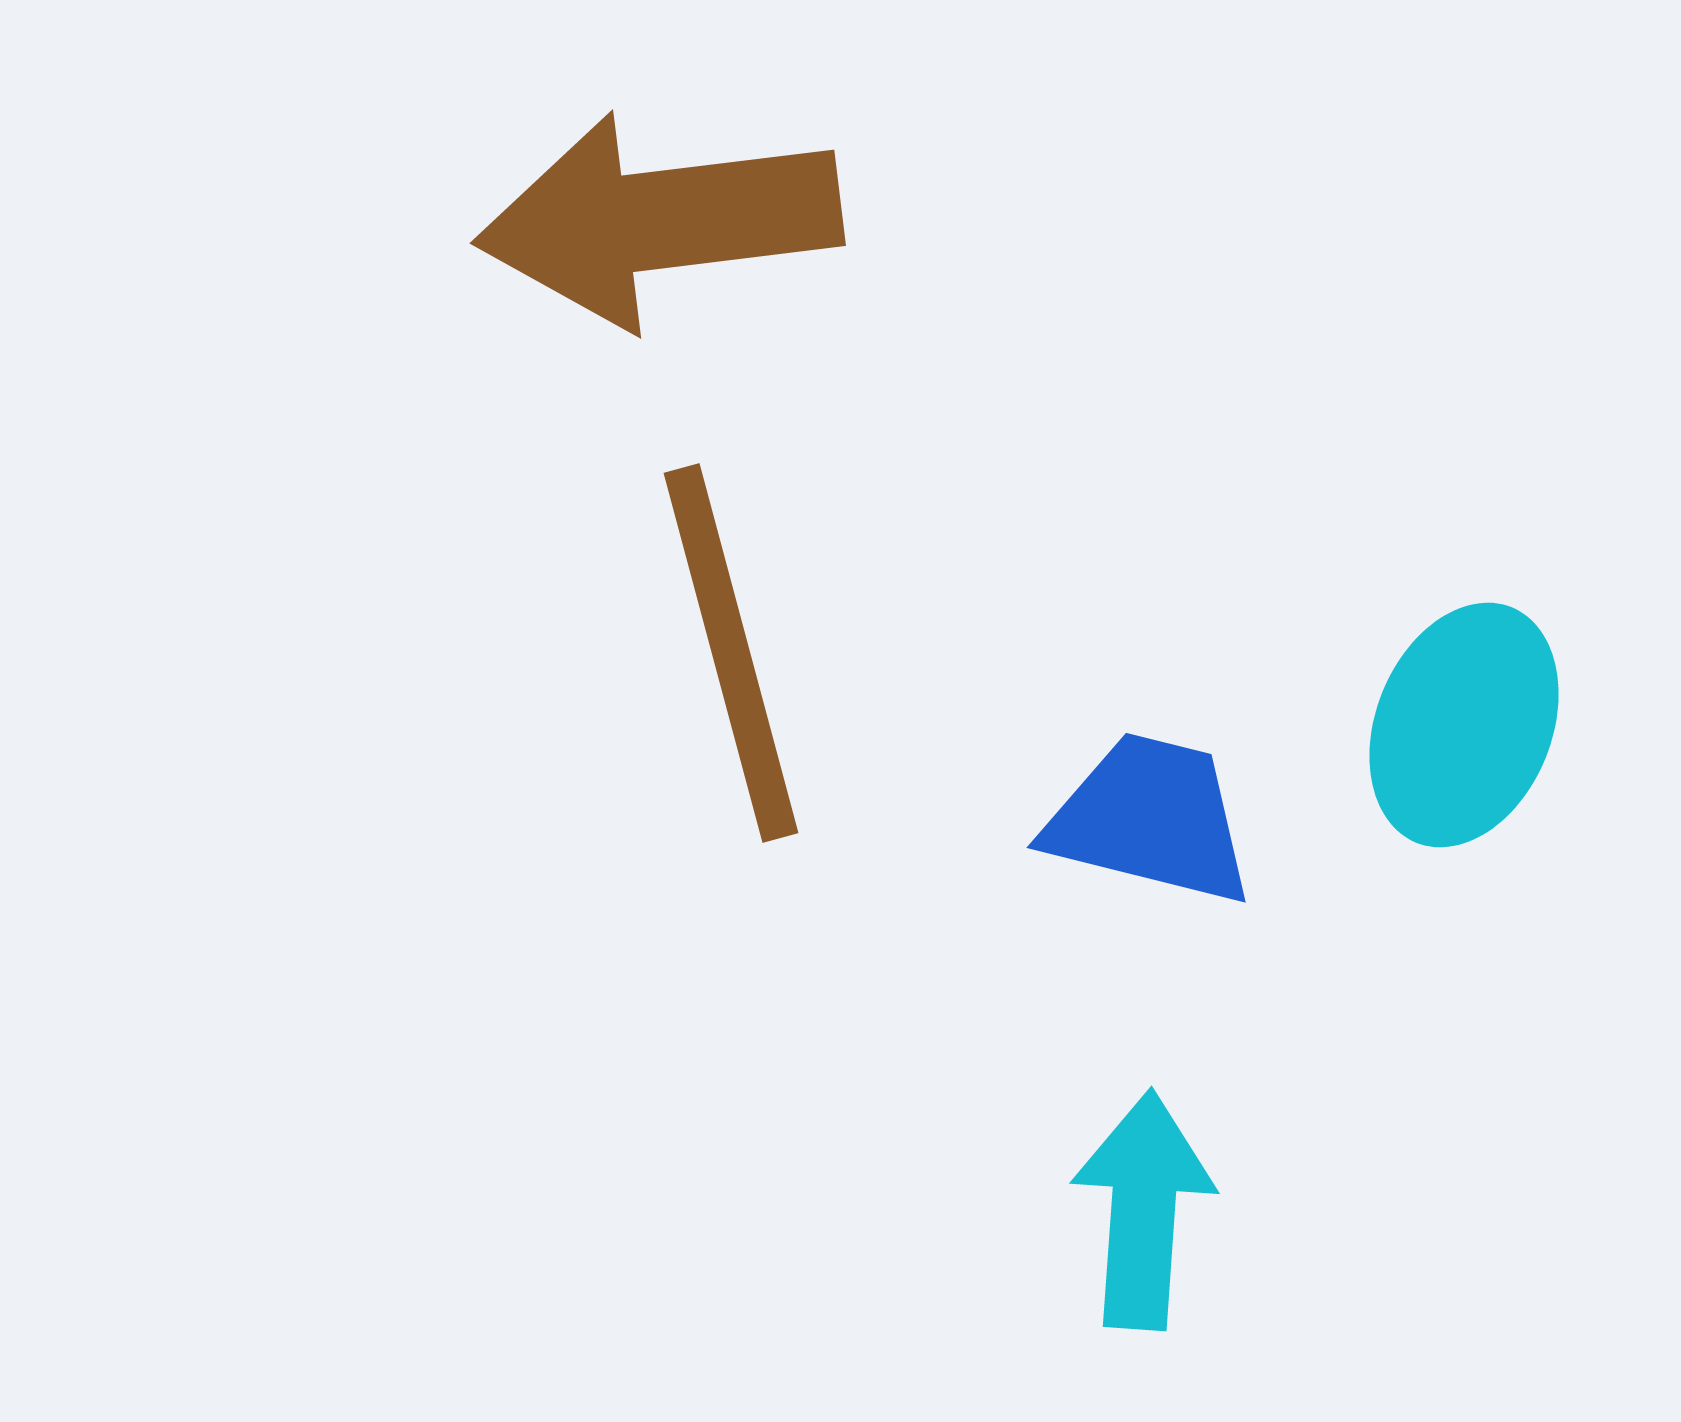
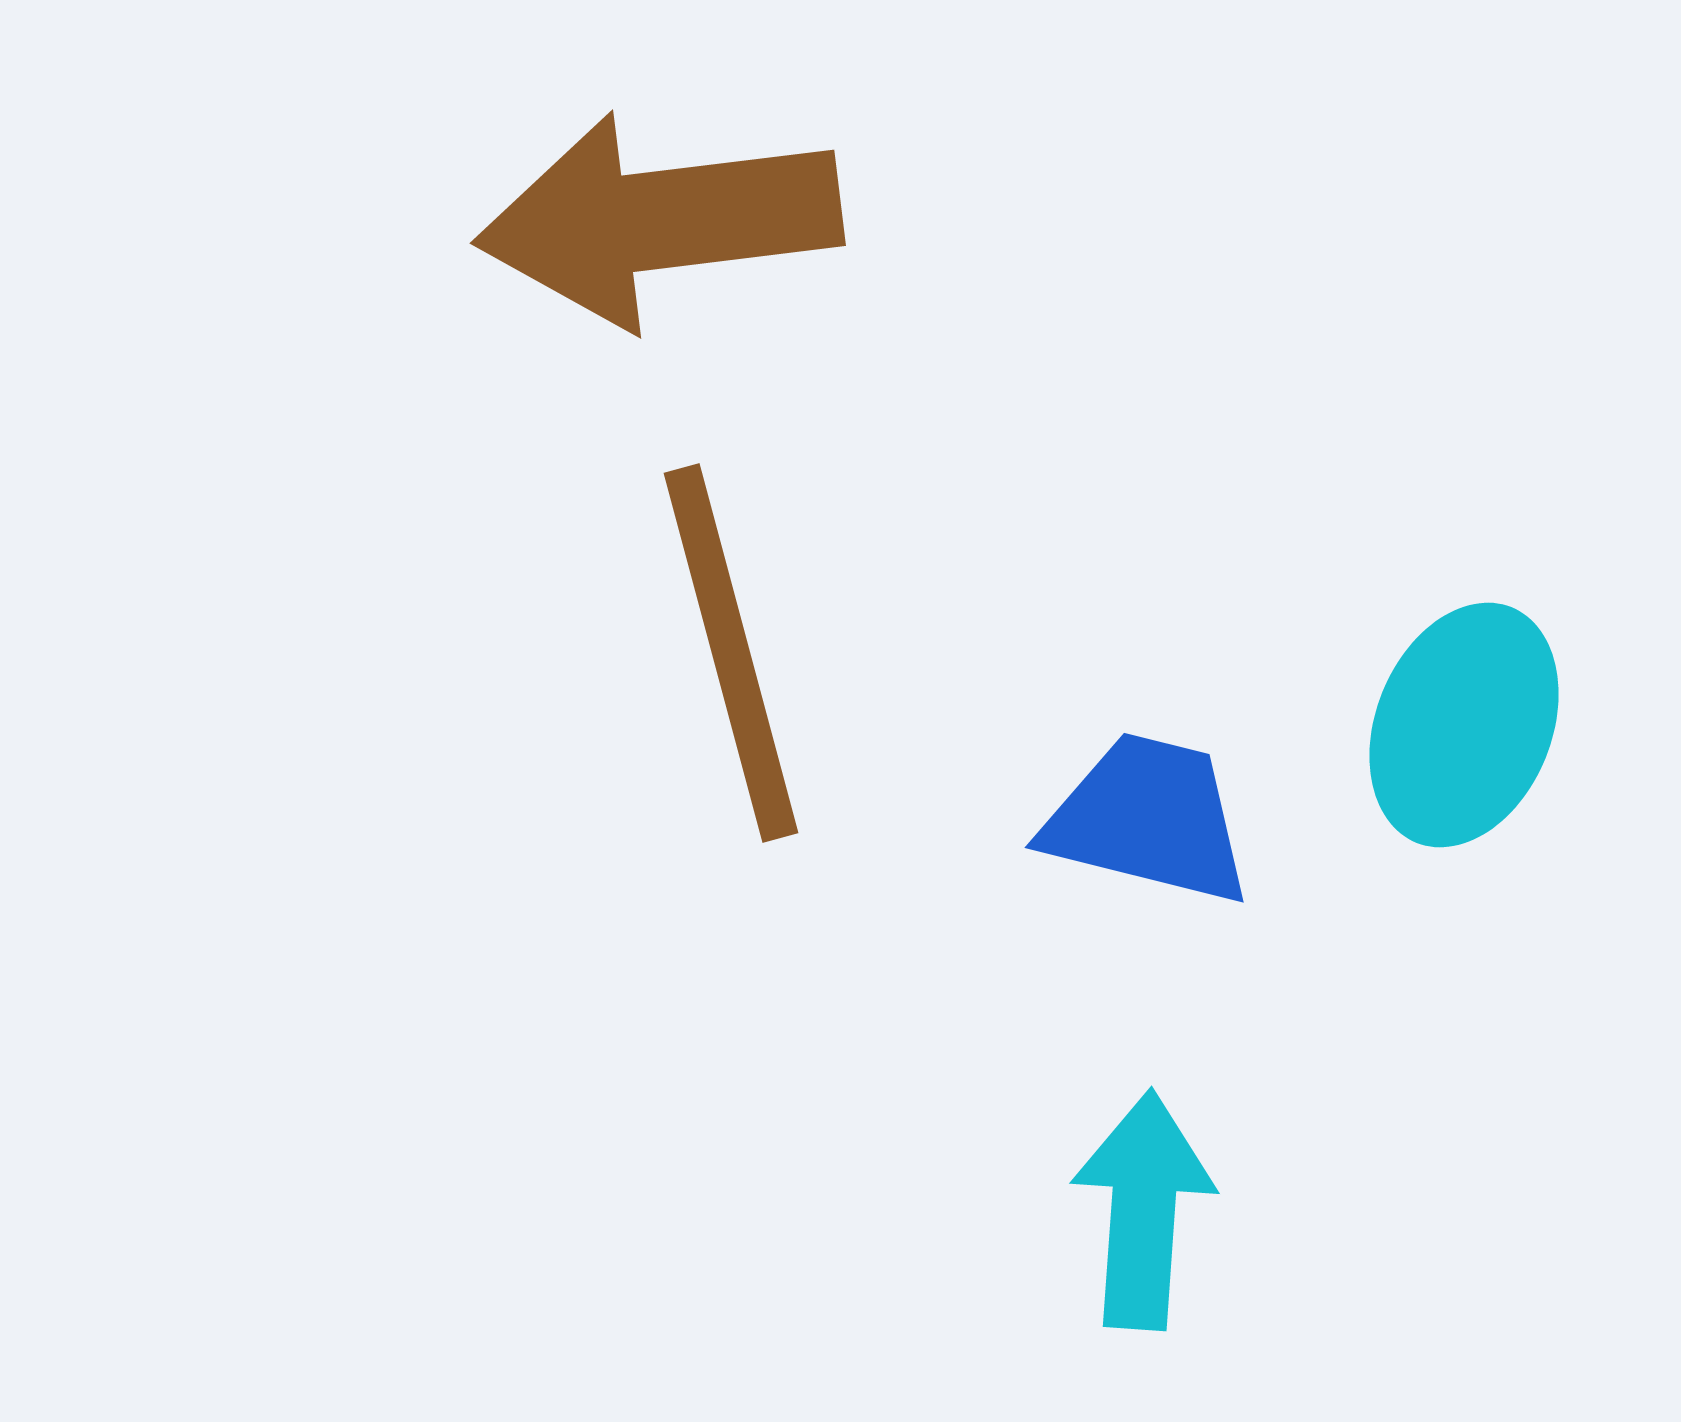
blue trapezoid: moved 2 px left
